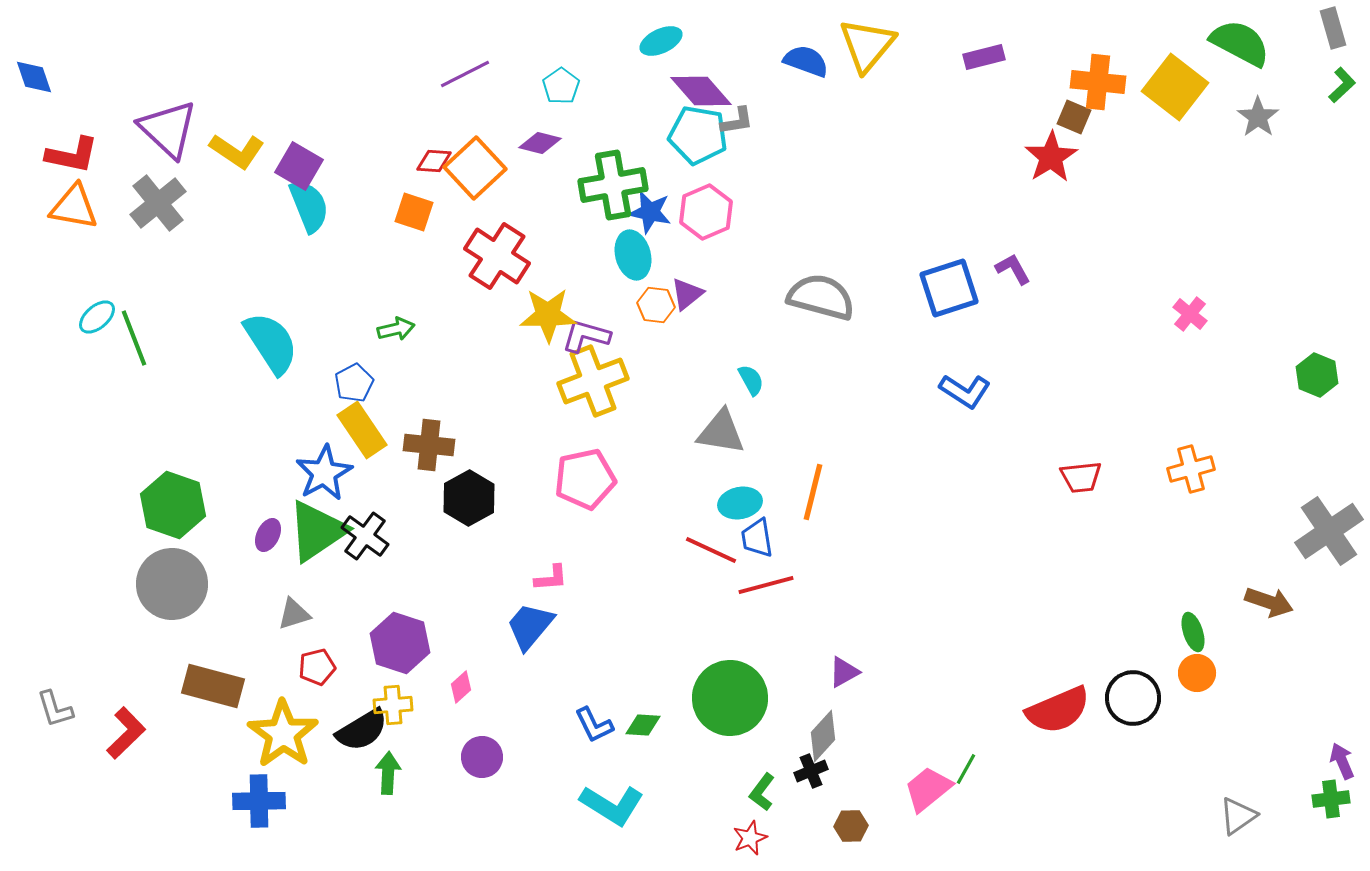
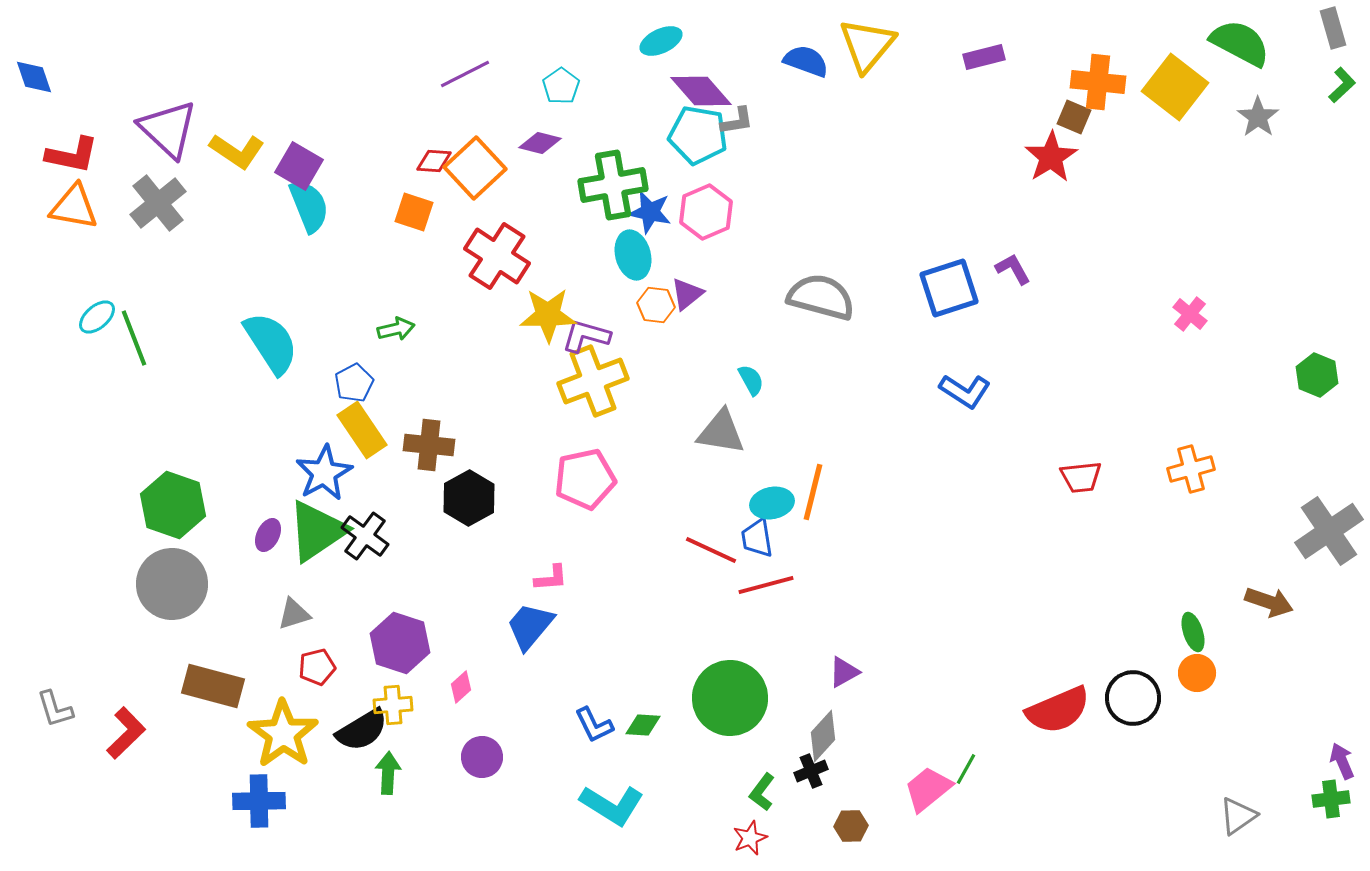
cyan ellipse at (740, 503): moved 32 px right
